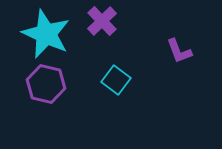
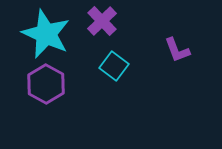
purple L-shape: moved 2 px left, 1 px up
cyan square: moved 2 px left, 14 px up
purple hexagon: rotated 15 degrees clockwise
